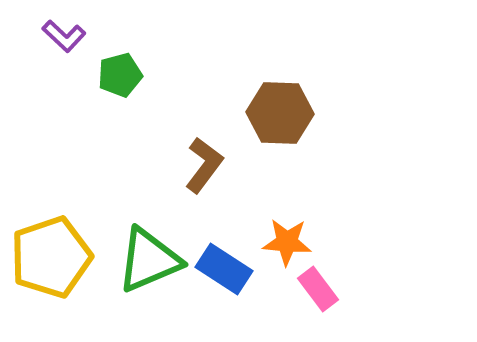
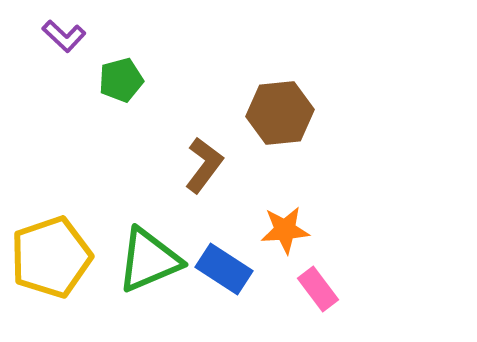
green pentagon: moved 1 px right, 5 px down
brown hexagon: rotated 8 degrees counterclockwise
orange star: moved 2 px left, 12 px up; rotated 9 degrees counterclockwise
